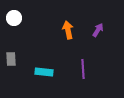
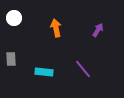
orange arrow: moved 12 px left, 2 px up
purple line: rotated 36 degrees counterclockwise
